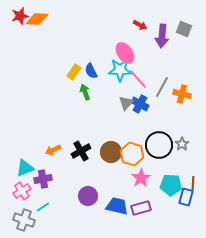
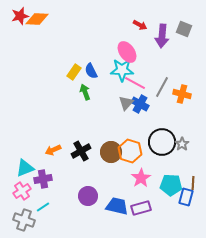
pink ellipse: moved 2 px right, 1 px up
cyan star: moved 2 px right
pink line: moved 3 px left, 4 px down; rotated 20 degrees counterclockwise
black circle: moved 3 px right, 3 px up
orange hexagon: moved 2 px left, 3 px up
